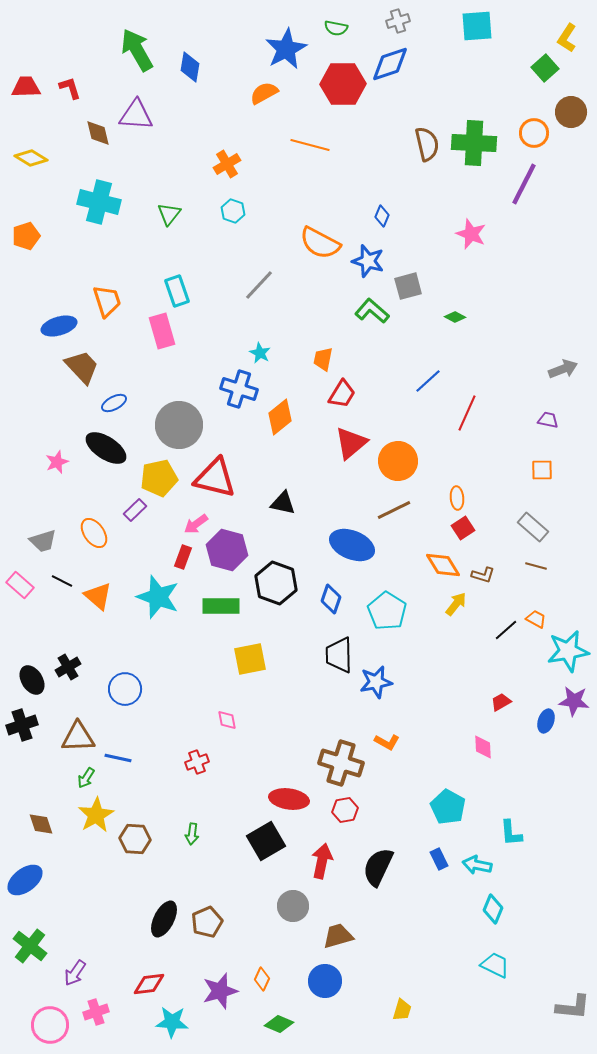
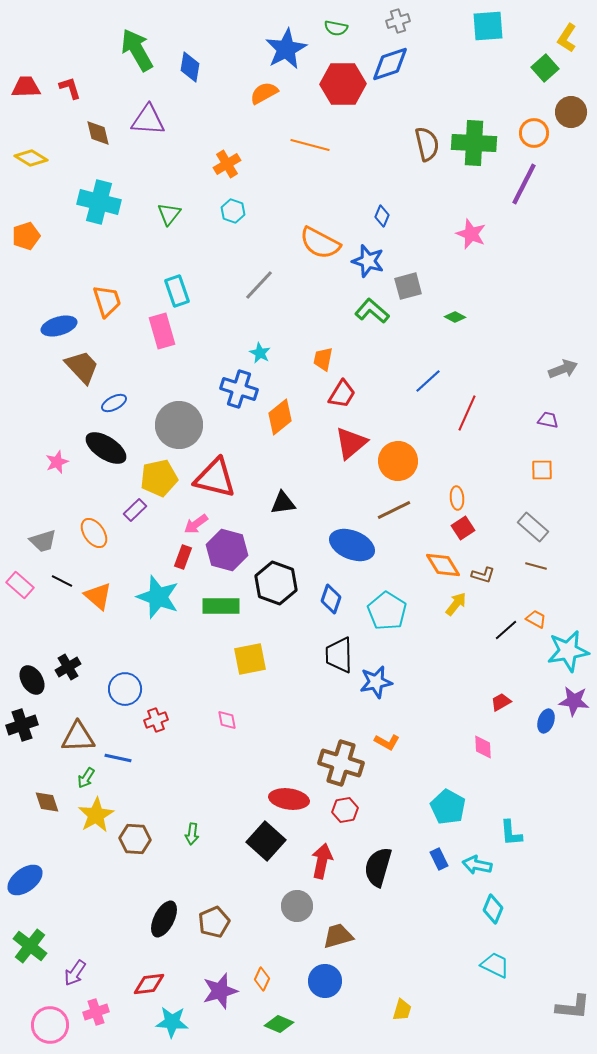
cyan square at (477, 26): moved 11 px right
purple triangle at (136, 115): moved 12 px right, 5 px down
black triangle at (283, 503): rotated 20 degrees counterclockwise
red cross at (197, 762): moved 41 px left, 42 px up
brown diamond at (41, 824): moved 6 px right, 22 px up
black square at (266, 841): rotated 18 degrees counterclockwise
black semicircle at (378, 867): rotated 9 degrees counterclockwise
gray circle at (293, 906): moved 4 px right
brown pentagon at (207, 922): moved 7 px right
